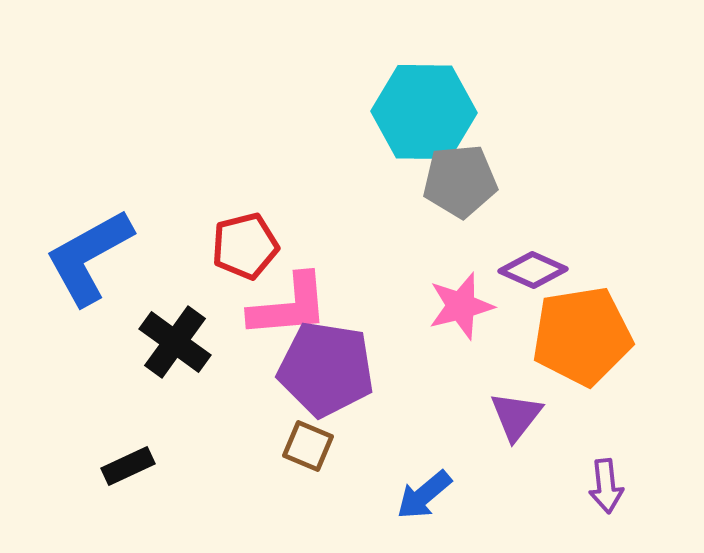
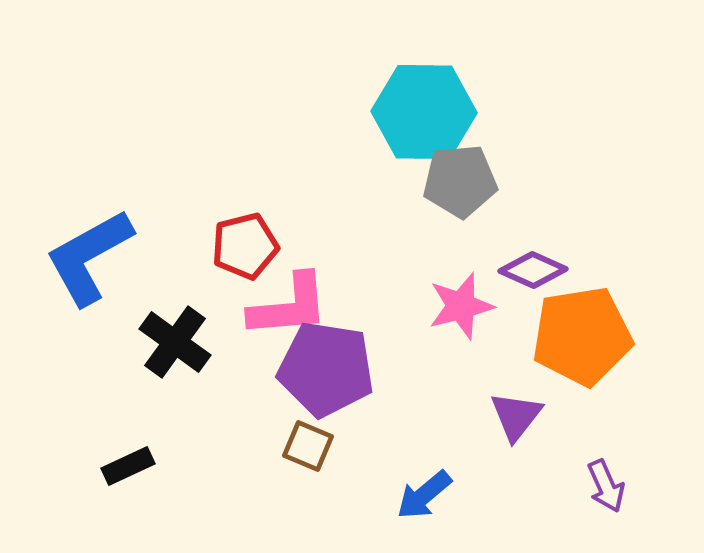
purple arrow: rotated 18 degrees counterclockwise
